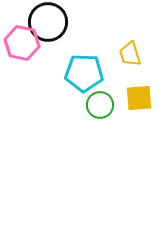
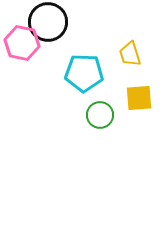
green circle: moved 10 px down
